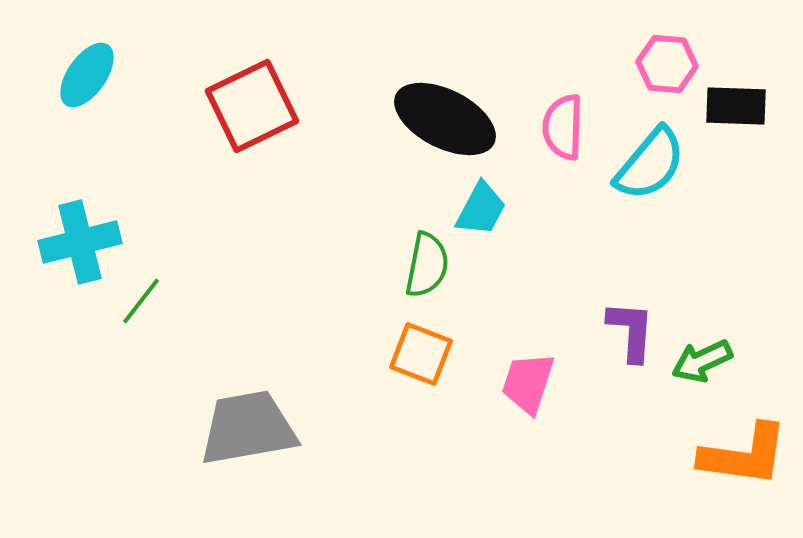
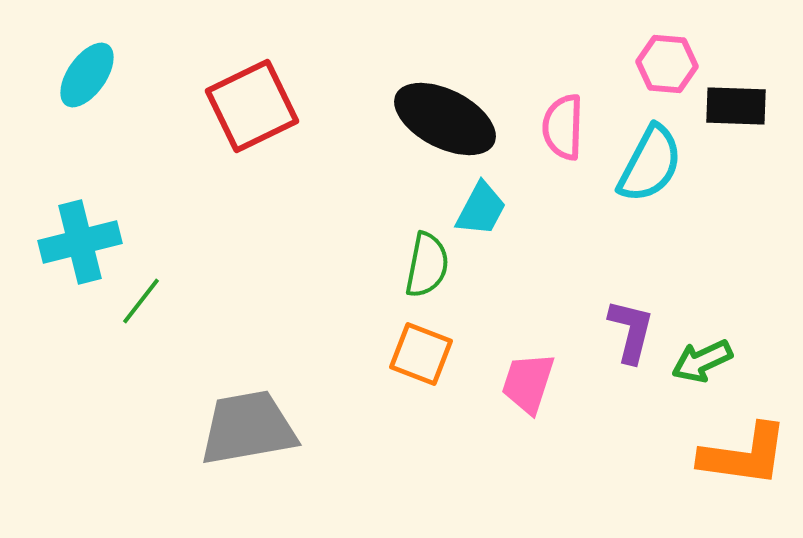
cyan semicircle: rotated 12 degrees counterclockwise
purple L-shape: rotated 10 degrees clockwise
